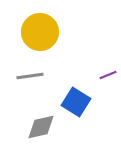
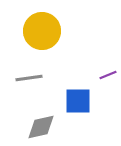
yellow circle: moved 2 px right, 1 px up
gray line: moved 1 px left, 2 px down
blue square: moved 2 px right, 1 px up; rotated 32 degrees counterclockwise
